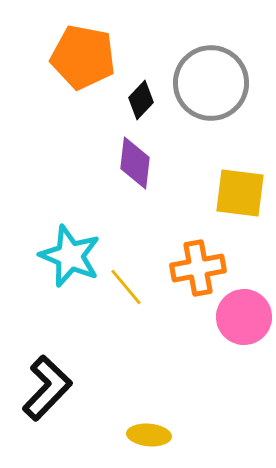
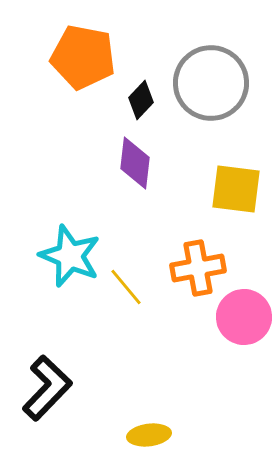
yellow square: moved 4 px left, 4 px up
yellow ellipse: rotated 12 degrees counterclockwise
